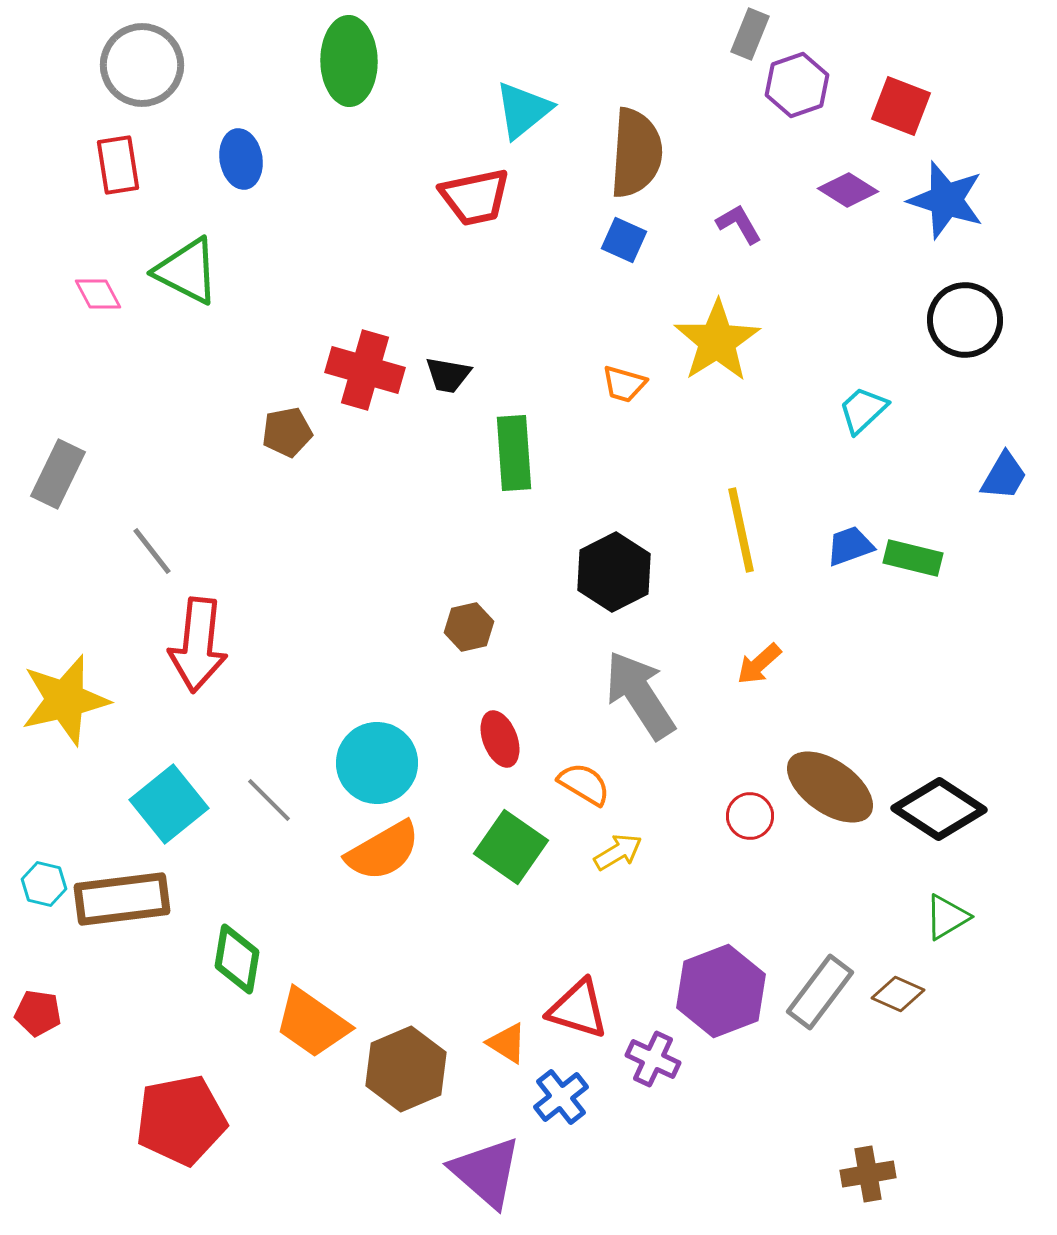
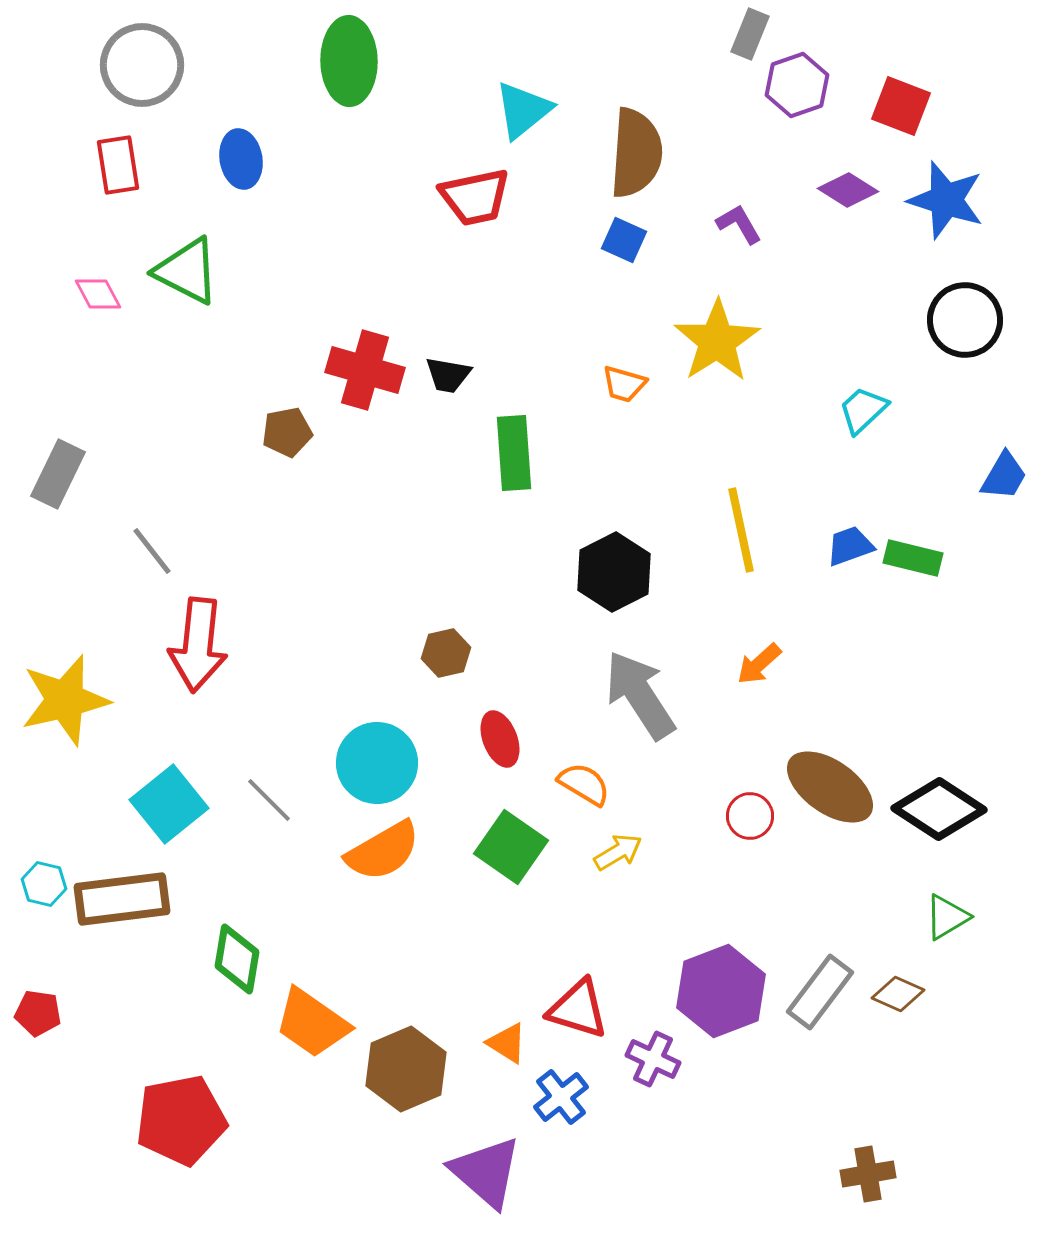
brown hexagon at (469, 627): moved 23 px left, 26 px down
